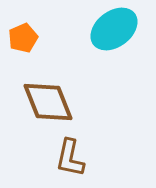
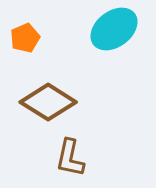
orange pentagon: moved 2 px right
brown diamond: rotated 36 degrees counterclockwise
